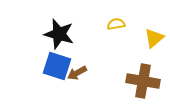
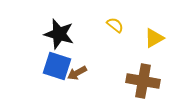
yellow semicircle: moved 1 px left, 1 px down; rotated 48 degrees clockwise
yellow triangle: rotated 10 degrees clockwise
